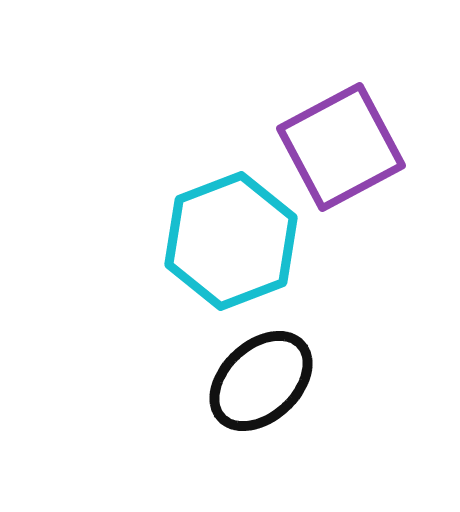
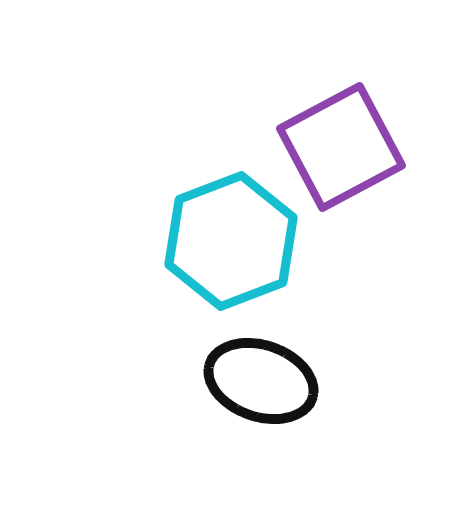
black ellipse: rotated 62 degrees clockwise
